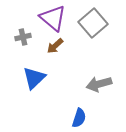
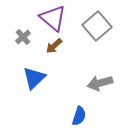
gray square: moved 4 px right, 3 px down
gray cross: rotated 28 degrees counterclockwise
brown arrow: moved 1 px left
gray arrow: moved 1 px right, 1 px up
blue semicircle: moved 2 px up
